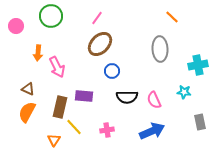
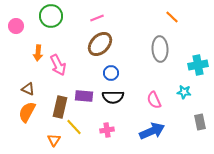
pink line: rotated 32 degrees clockwise
pink arrow: moved 1 px right, 2 px up
blue circle: moved 1 px left, 2 px down
black semicircle: moved 14 px left
